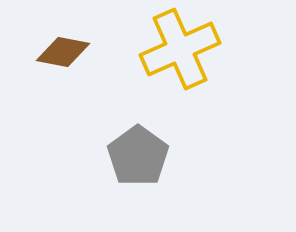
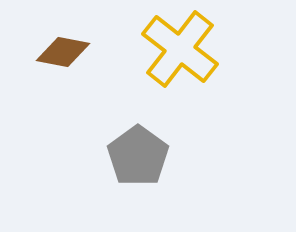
yellow cross: rotated 28 degrees counterclockwise
